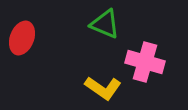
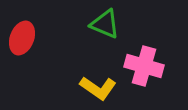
pink cross: moved 1 px left, 4 px down
yellow L-shape: moved 5 px left
